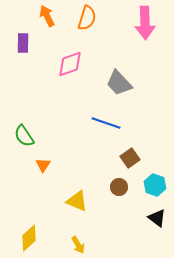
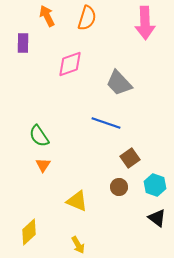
green semicircle: moved 15 px right
yellow diamond: moved 6 px up
